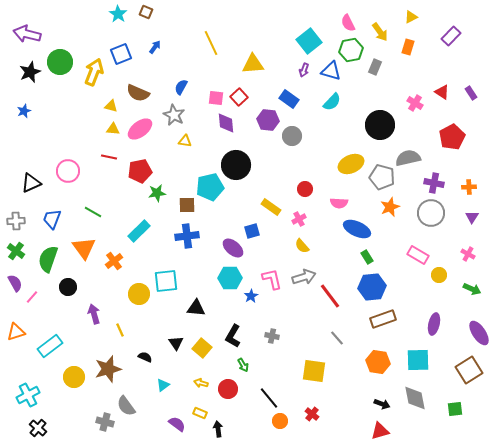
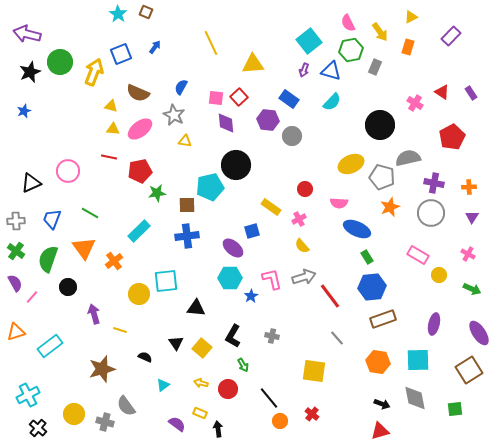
green line at (93, 212): moved 3 px left, 1 px down
yellow line at (120, 330): rotated 48 degrees counterclockwise
brown star at (108, 369): moved 6 px left
yellow circle at (74, 377): moved 37 px down
